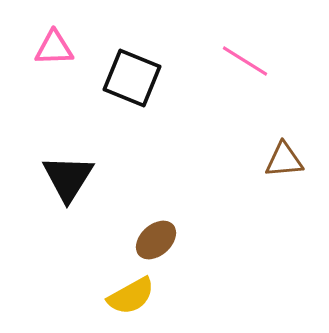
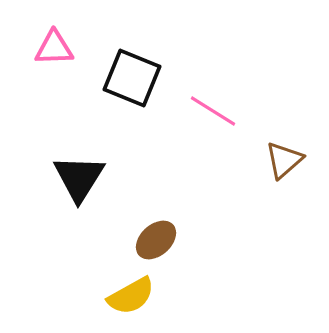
pink line: moved 32 px left, 50 px down
brown triangle: rotated 36 degrees counterclockwise
black triangle: moved 11 px right
